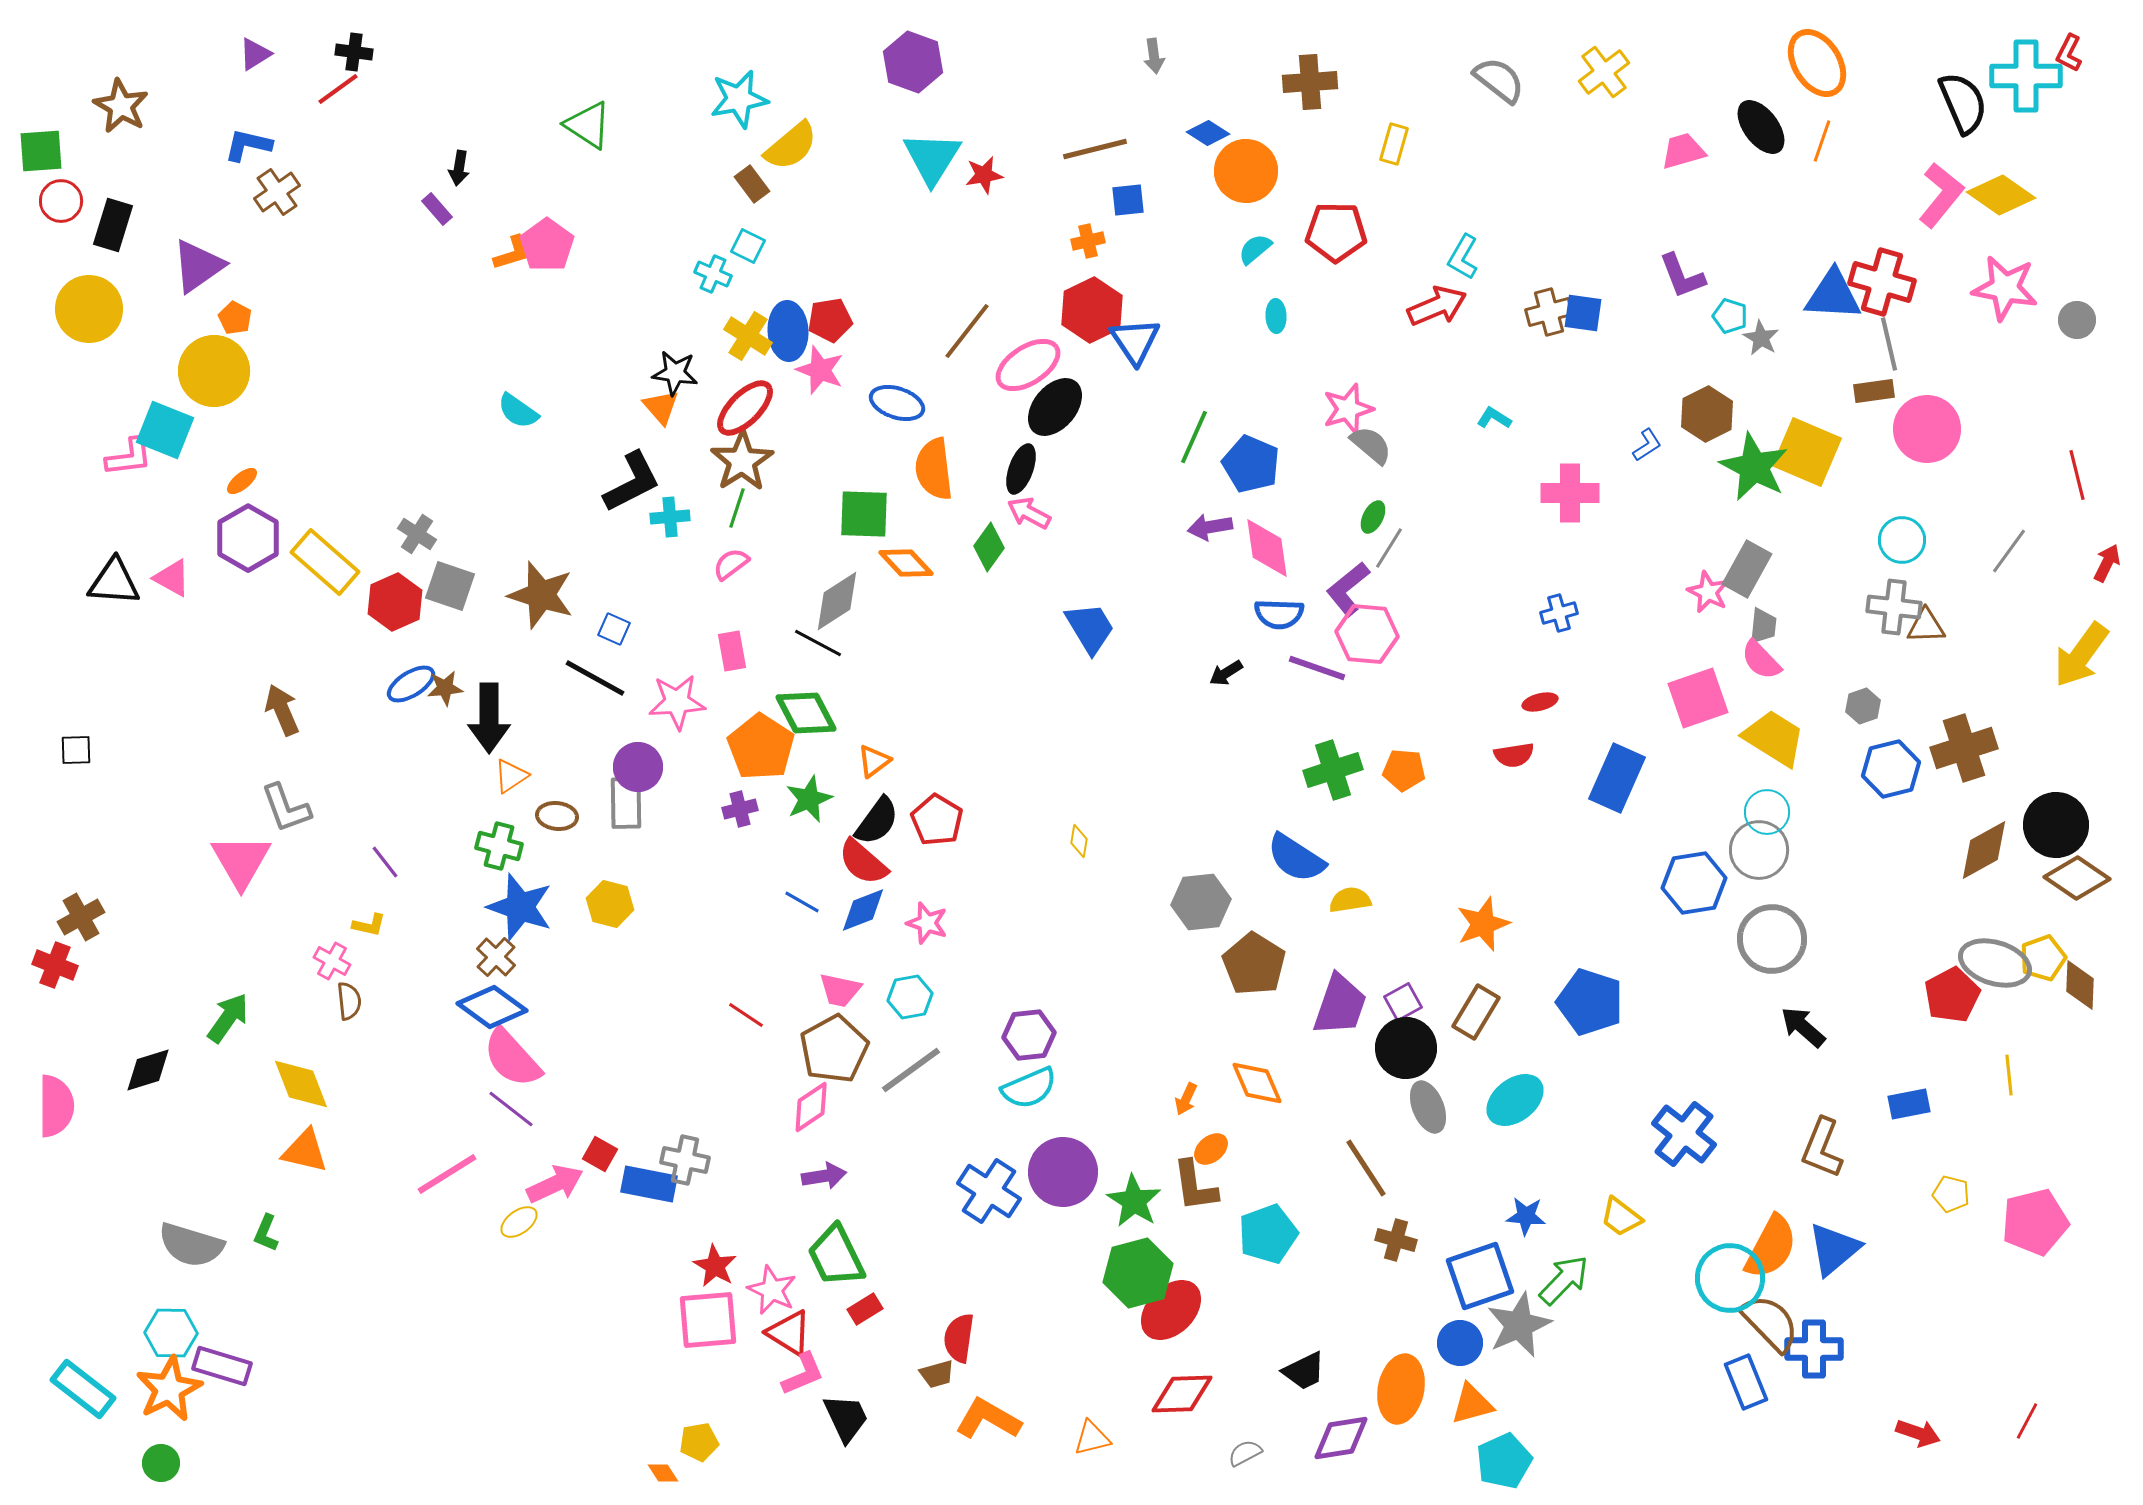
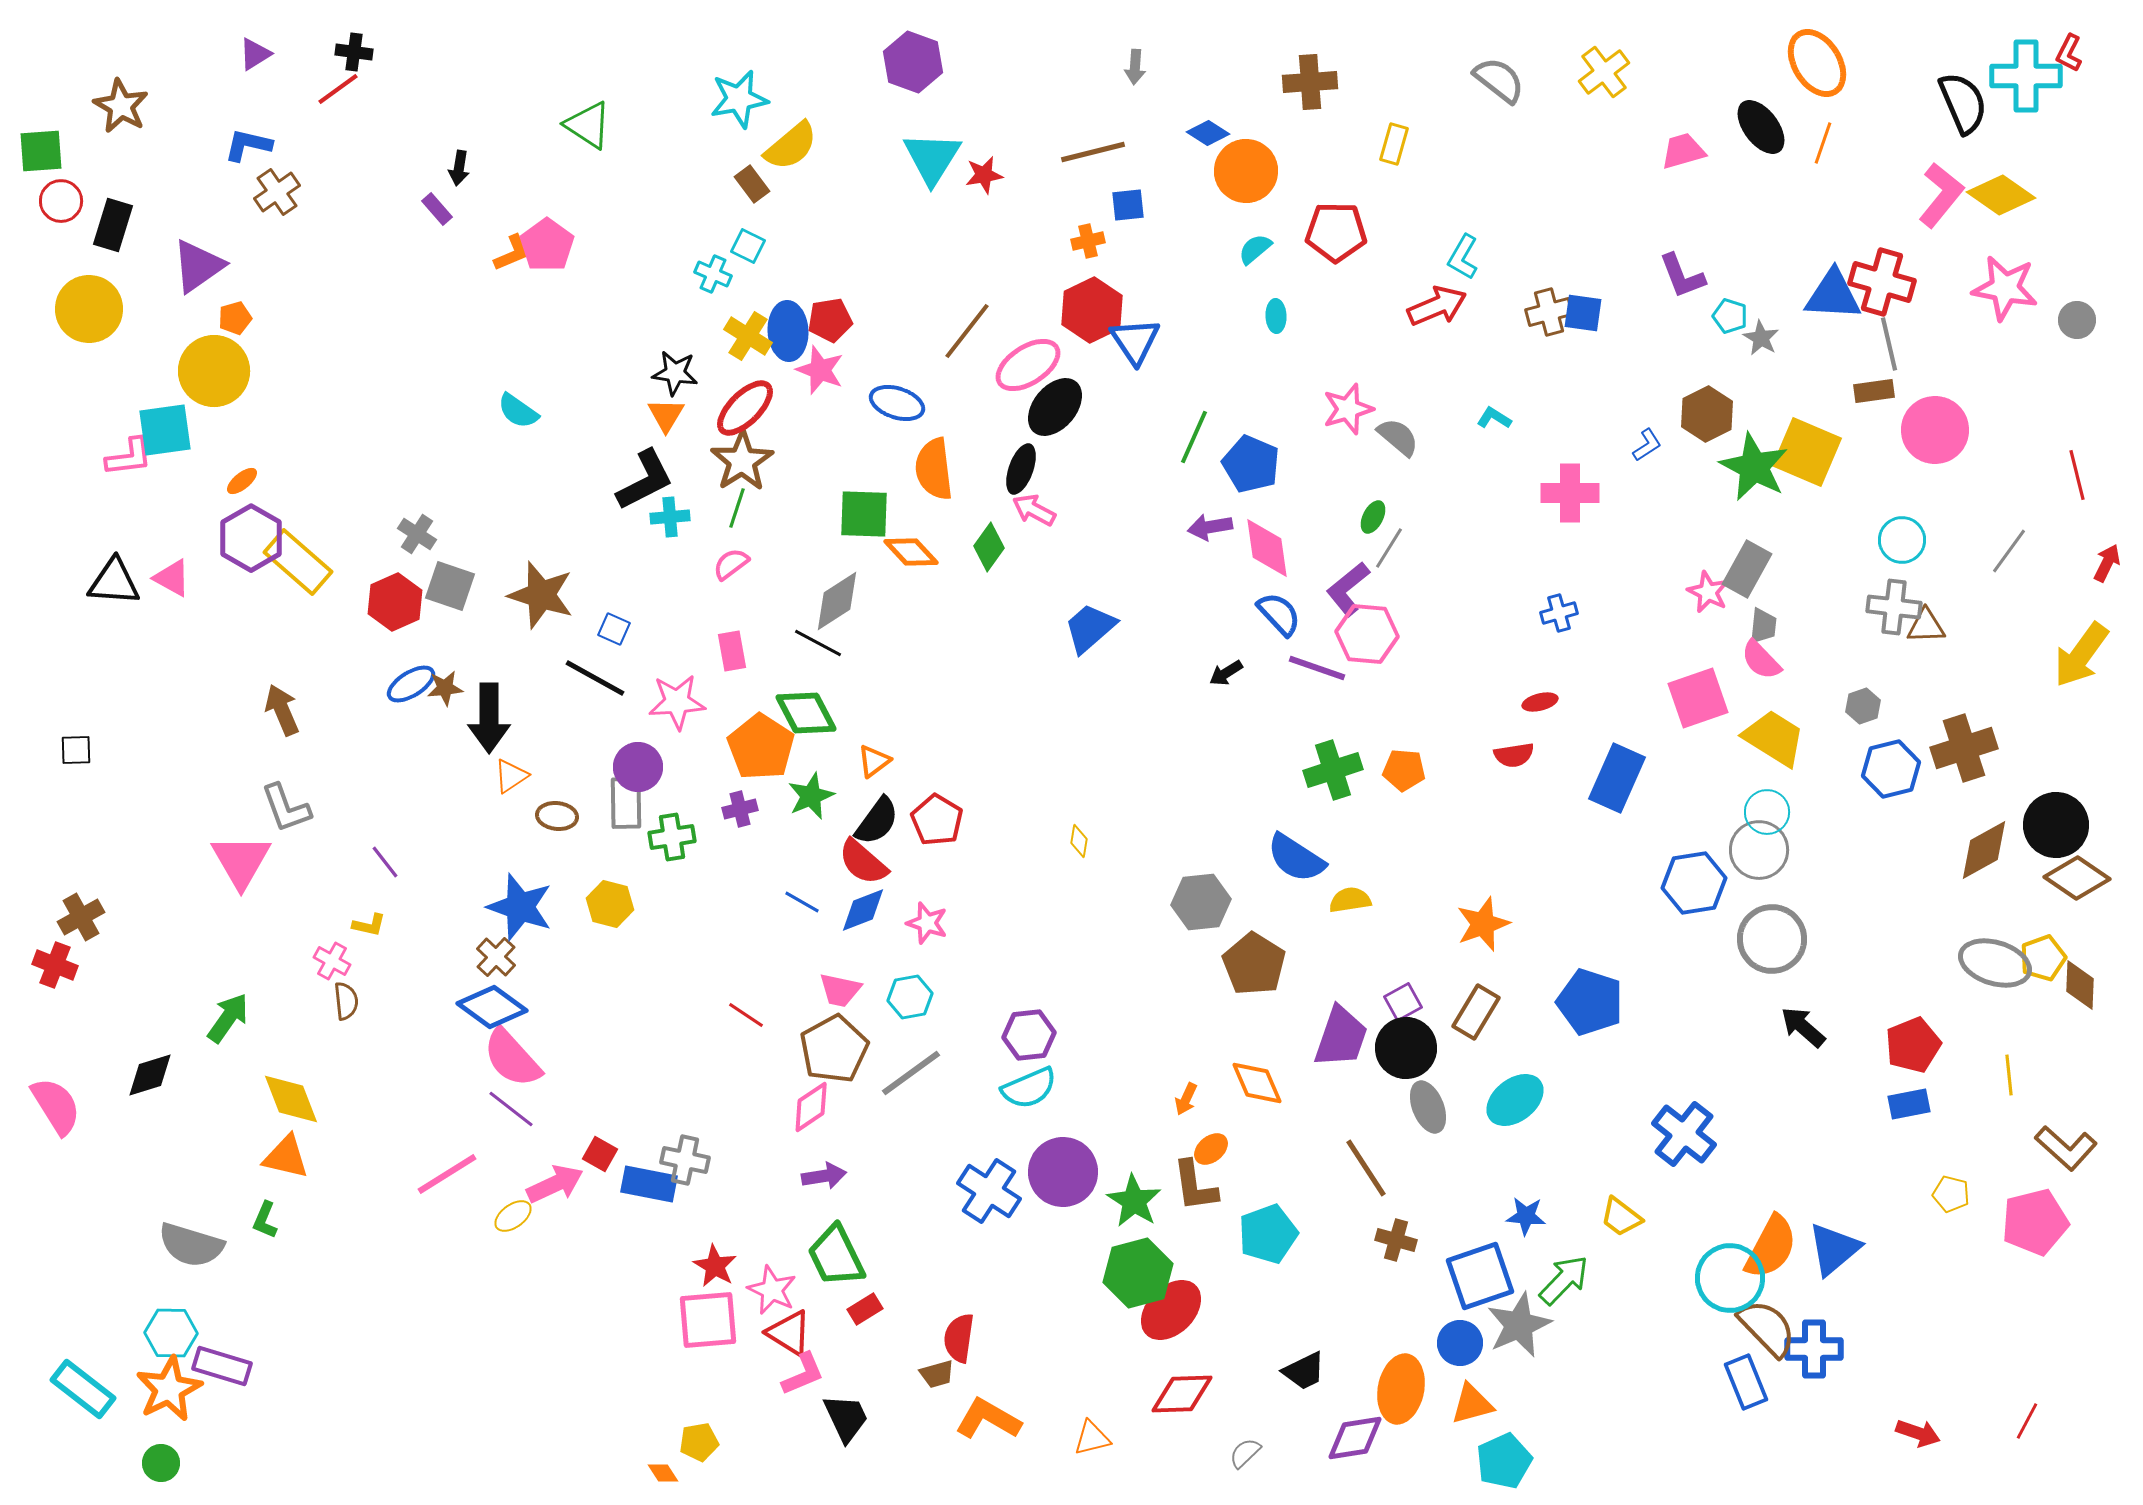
gray arrow at (1154, 56): moved 19 px left, 11 px down; rotated 12 degrees clockwise
orange line at (1822, 141): moved 1 px right, 2 px down
brown line at (1095, 149): moved 2 px left, 3 px down
blue square at (1128, 200): moved 5 px down
orange L-shape at (512, 253): rotated 6 degrees counterclockwise
orange pentagon at (235, 318): rotated 28 degrees clockwise
orange triangle at (661, 407): moved 5 px right, 8 px down; rotated 12 degrees clockwise
pink circle at (1927, 429): moved 8 px right, 1 px down
cyan square at (165, 430): rotated 30 degrees counterclockwise
gray semicircle at (1371, 445): moved 27 px right, 8 px up
black L-shape at (632, 482): moved 13 px right, 2 px up
pink arrow at (1029, 513): moved 5 px right, 3 px up
purple hexagon at (248, 538): moved 3 px right
yellow rectangle at (325, 562): moved 27 px left
orange diamond at (906, 563): moved 5 px right, 11 px up
blue semicircle at (1279, 614): rotated 135 degrees counterclockwise
blue trapezoid at (1090, 628): rotated 100 degrees counterclockwise
green star at (809, 799): moved 2 px right, 3 px up
green cross at (499, 846): moved 173 px right, 9 px up; rotated 24 degrees counterclockwise
red pentagon at (1952, 995): moved 39 px left, 50 px down; rotated 6 degrees clockwise
brown semicircle at (349, 1001): moved 3 px left
purple trapezoid at (1340, 1005): moved 1 px right, 32 px down
black diamond at (148, 1070): moved 2 px right, 5 px down
gray line at (911, 1070): moved 3 px down
yellow diamond at (301, 1084): moved 10 px left, 15 px down
pink semicircle at (56, 1106): rotated 32 degrees counterclockwise
brown L-shape at (1822, 1148): moved 244 px right; rotated 70 degrees counterclockwise
orange triangle at (305, 1151): moved 19 px left, 6 px down
yellow ellipse at (519, 1222): moved 6 px left, 6 px up
green L-shape at (266, 1233): moved 1 px left, 13 px up
brown semicircle at (1770, 1323): moved 3 px left, 5 px down
purple diamond at (1341, 1438): moved 14 px right
gray semicircle at (1245, 1453): rotated 16 degrees counterclockwise
